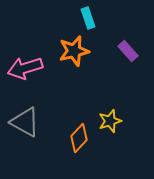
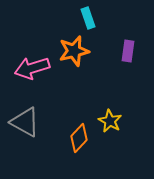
purple rectangle: rotated 50 degrees clockwise
pink arrow: moved 7 px right
yellow star: rotated 25 degrees counterclockwise
